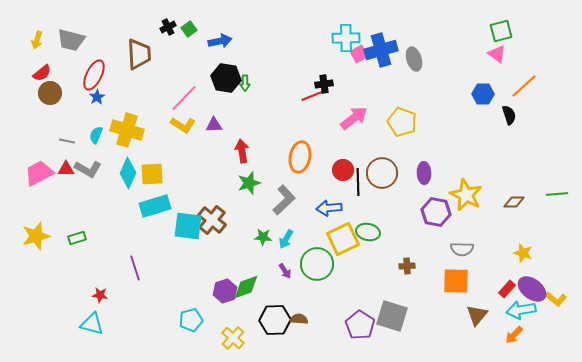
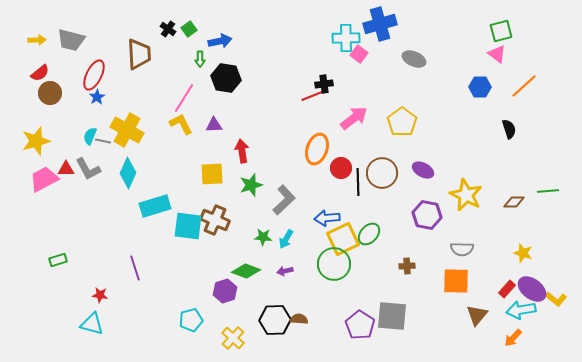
black cross at (168, 27): moved 2 px down; rotated 28 degrees counterclockwise
yellow arrow at (37, 40): rotated 108 degrees counterclockwise
blue cross at (381, 50): moved 1 px left, 26 px up
pink square at (359, 54): rotated 24 degrees counterclockwise
gray ellipse at (414, 59): rotated 50 degrees counterclockwise
red semicircle at (42, 73): moved 2 px left
green arrow at (245, 83): moved 45 px left, 24 px up
blue hexagon at (483, 94): moved 3 px left, 7 px up
pink line at (184, 98): rotated 12 degrees counterclockwise
black semicircle at (509, 115): moved 14 px down
yellow pentagon at (402, 122): rotated 16 degrees clockwise
yellow L-shape at (183, 125): moved 2 px left, 1 px up; rotated 150 degrees counterclockwise
yellow cross at (127, 130): rotated 12 degrees clockwise
cyan semicircle at (96, 135): moved 6 px left, 1 px down
gray line at (67, 141): moved 36 px right
orange ellipse at (300, 157): moved 17 px right, 8 px up; rotated 8 degrees clockwise
gray L-shape at (88, 169): rotated 32 degrees clockwise
red circle at (343, 170): moved 2 px left, 2 px up
pink trapezoid at (39, 173): moved 5 px right, 6 px down
purple ellipse at (424, 173): moved 1 px left, 3 px up; rotated 60 degrees counterclockwise
yellow square at (152, 174): moved 60 px right
green star at (249, 183): moved 2 px right, 2 px down
green line at (557, 194): moved 9 px left, 3 px up
blue arrow at (329, 208): moved 2 px left, 10 px down
purple hexagon at (436, 212): moved 9 px left, 3 px down
brown cross at (212, 220): moved 3 px right; rotated 16 degrees counterclockwise
green ellipse at (368, 232): moved 1 px right, 2 px down; rotated 60 degrees counterclockwise
yellow star at (36, 236): moved 95 px up
green rectangle at (77, 238): moved 19 px left, 22 px down
green circle at (317, 264): moved 17 px right
purple arrow at (285, 271): rotated 112 degrees clockwise
green diamond at (246, 287): moved 16 px up; rotated 40 degrees clockwise
gray square at (392, 316): rotated 12 degrees counterclockwise
orange arrow at (514, 335): moved 1 px left, 3 px down
